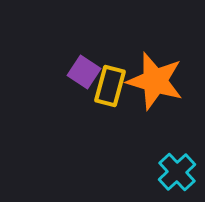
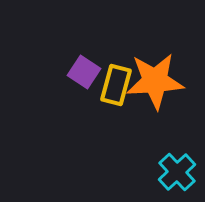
orange star: rotated 20 degrees counterclockwise
yellow rectangle: moved 6 px right, 1 px up
